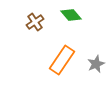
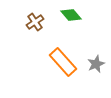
orange rectangle: moved 1 px right, 2 px down; rotated 76 degrees counterclockwise
